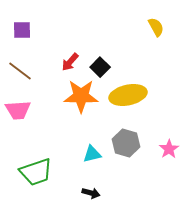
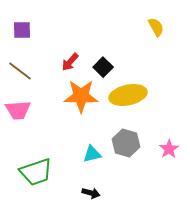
black square: moved 3 px right
